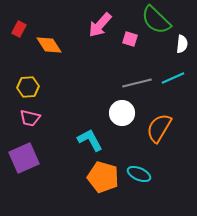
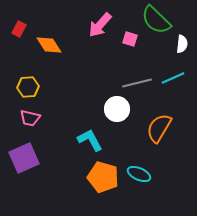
white circle: moved 5 px left, 4 px up
